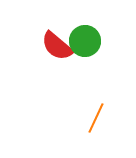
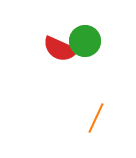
red semicircle: moved 3 px right, 3 px down; rotated 16 degrees counterclockwise
